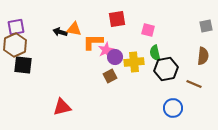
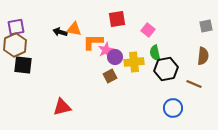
pink square: rotated 24 degrees clockwise
